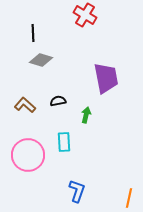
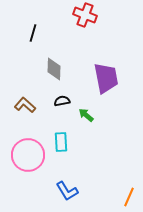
red cross: rotated 10 degrees counterclockwise
black line: rotated 18 degrees clockwise
gray diamond: moved 13 px right, 9 px down; rotated 75 degrees clockwise
black semicircle: moved 4 px right
green arrow: rotated 63 degrees counterclockwise
cyan rectangle: moved 3 px left
blue L-shape: moved 10 px left; rotated 130 degrees clockwise
orange line: moved 1 px up; rotated 12 degrees clockwise
